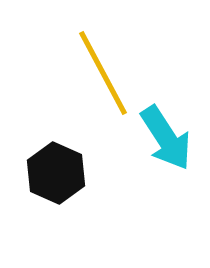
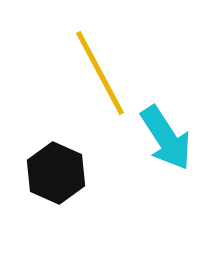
yellow line: moved 3 px left
